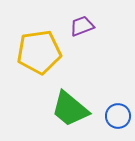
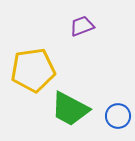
yellow pentagon: moved 6 px left, 18 px down
green trapezoid: rotated 12 degrees counterclockwise
